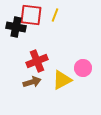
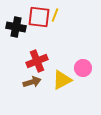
red square: moved 8 px right, 2 px down
